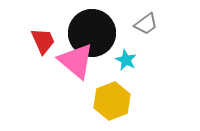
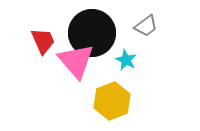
gray trapezoid: moved 2 px down
pink triangle: rotated 9 degrees clockwise
